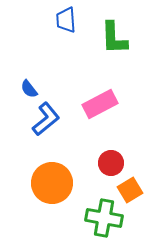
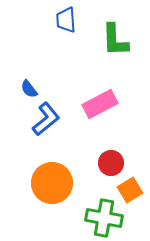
green L-shape: moved 1 px right, 2 px down
